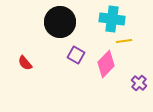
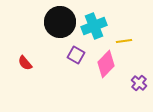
cyan cross: moved 18 px left, 7 px down; rotated 30 degrees counterclockwise
